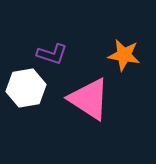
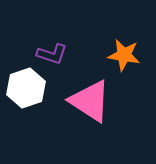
white hexagon: rotated 9 degrees counterclockwise
pink triangle: moved 1 px right, 2 px down
